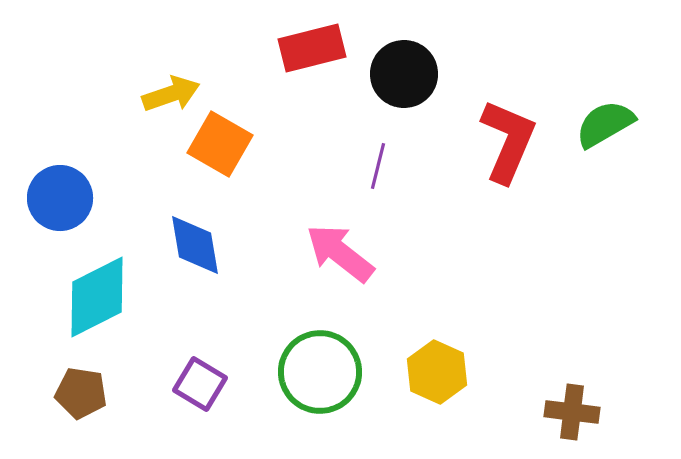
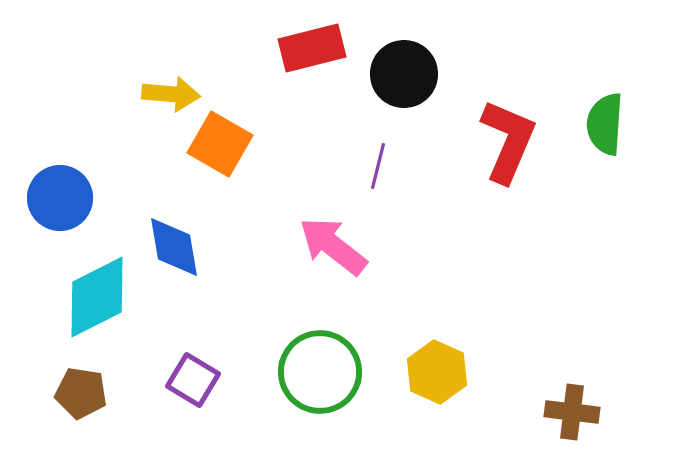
yellow arrow: rotated 24 degrees clockwise
green semicircle: rotated 56 degrees counterclockwise
blue diamond: moved 21 px left, 2 px down
pink arrow: moved 7 px left, 7 px up
purple square: moved 7 px left, 4 px up
